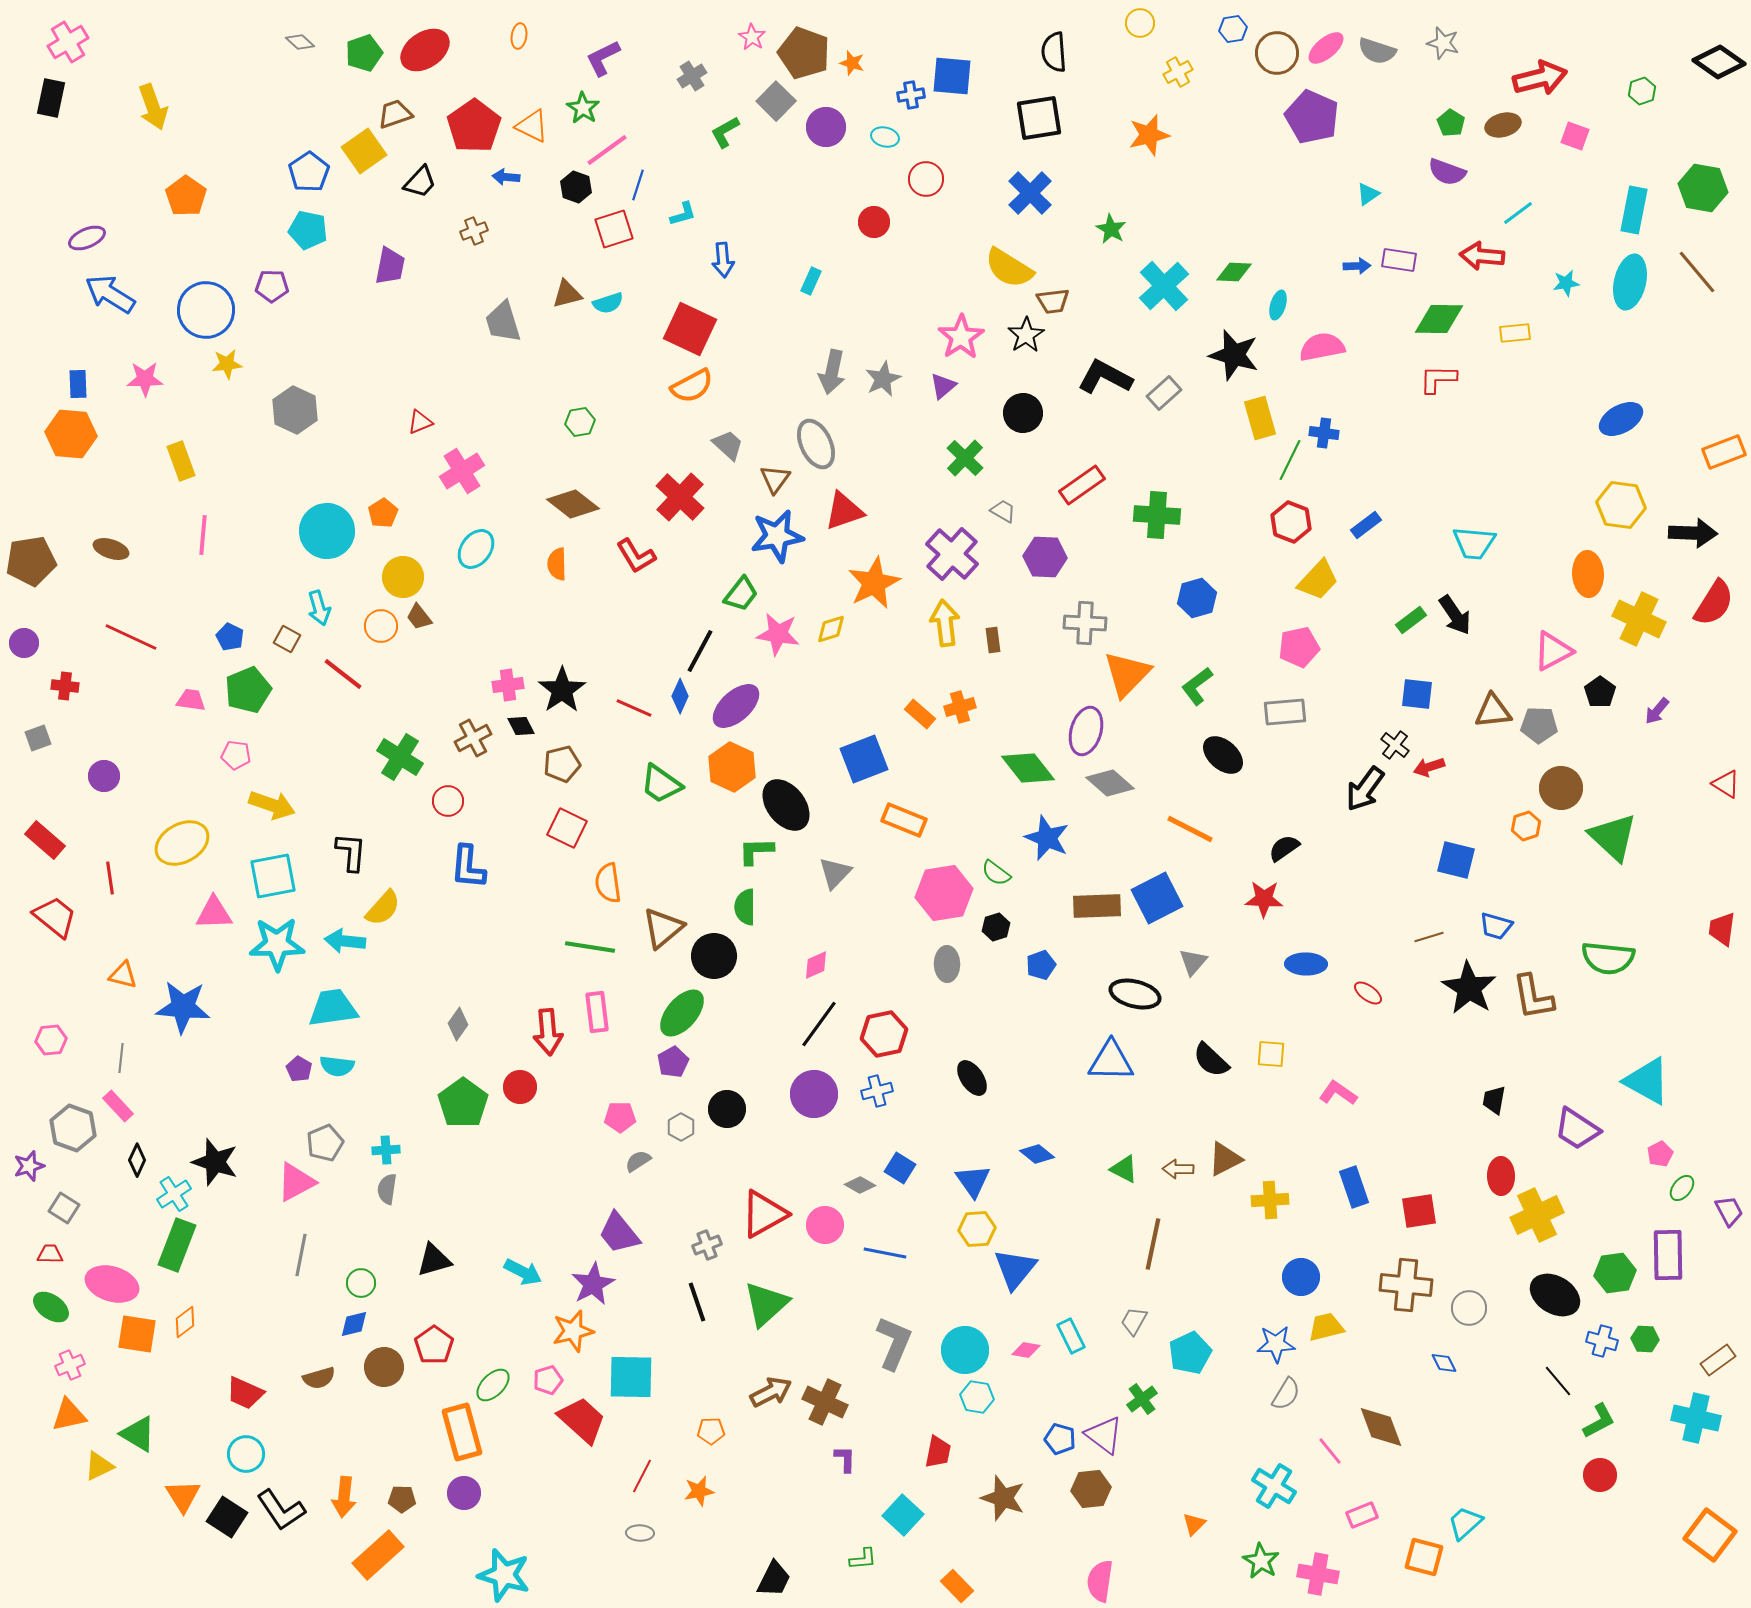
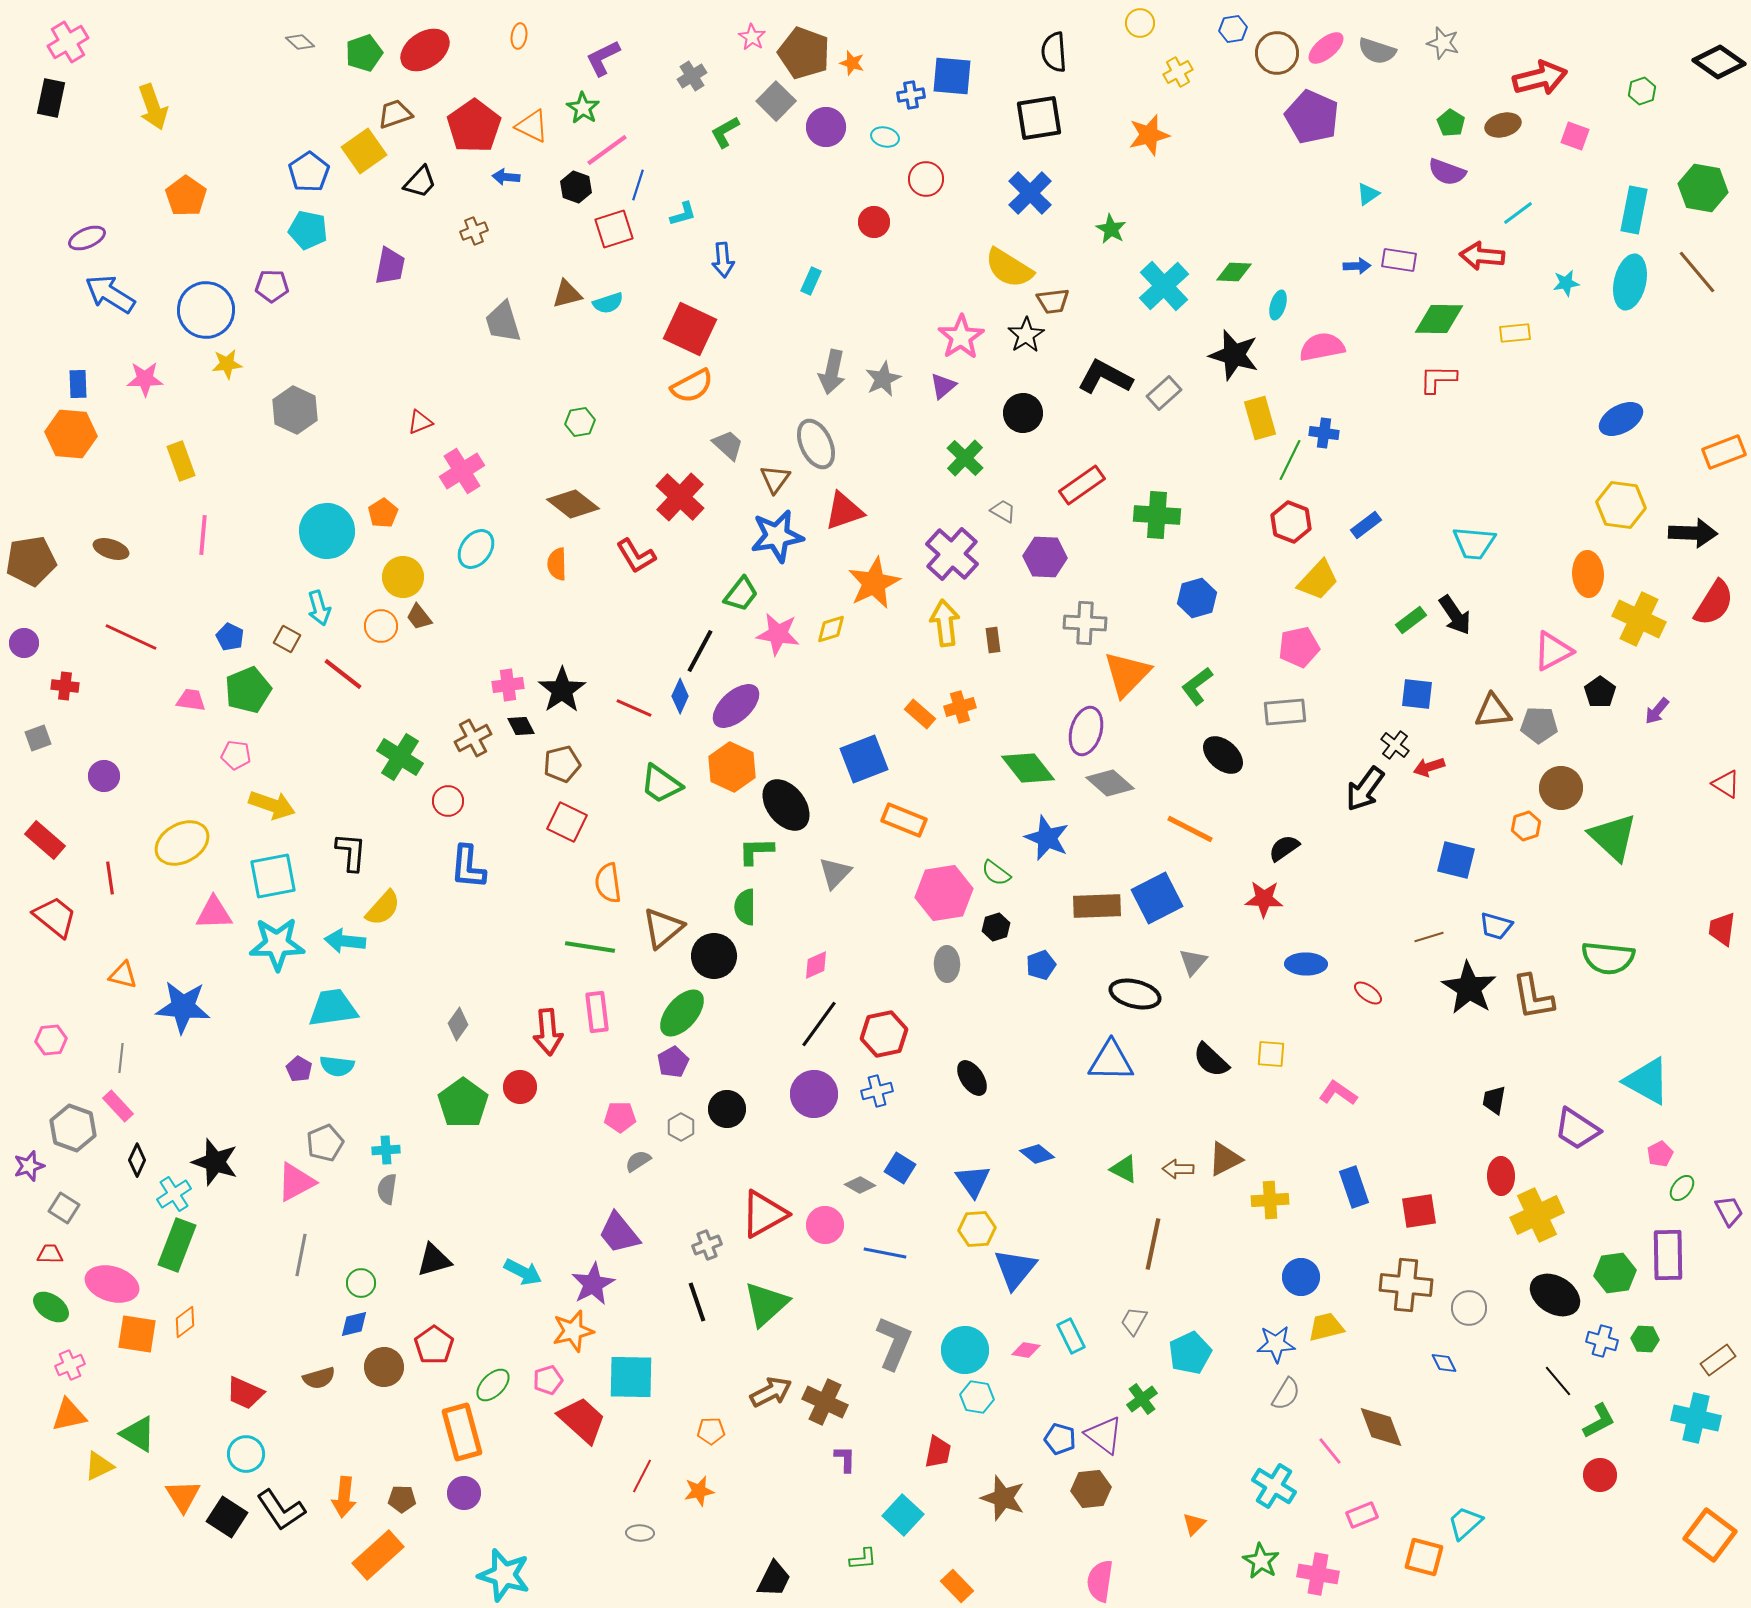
red square at (567, 828): moved 6 px up
